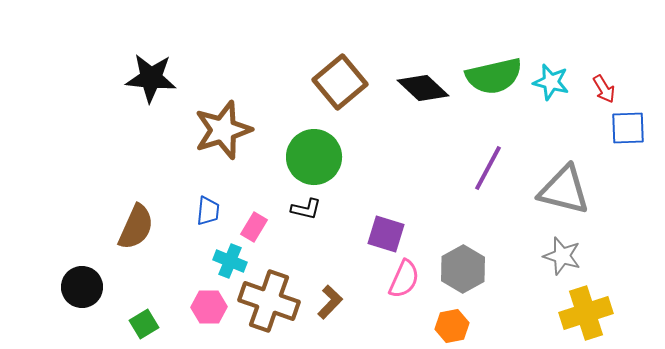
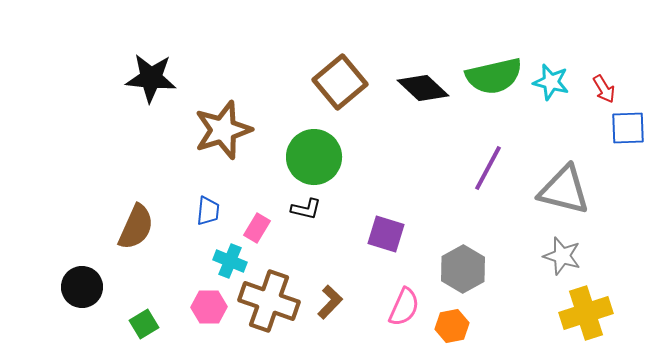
pink rectangle: moved 3 px right, 1 px down
pink semicircle: moved 28 px down
